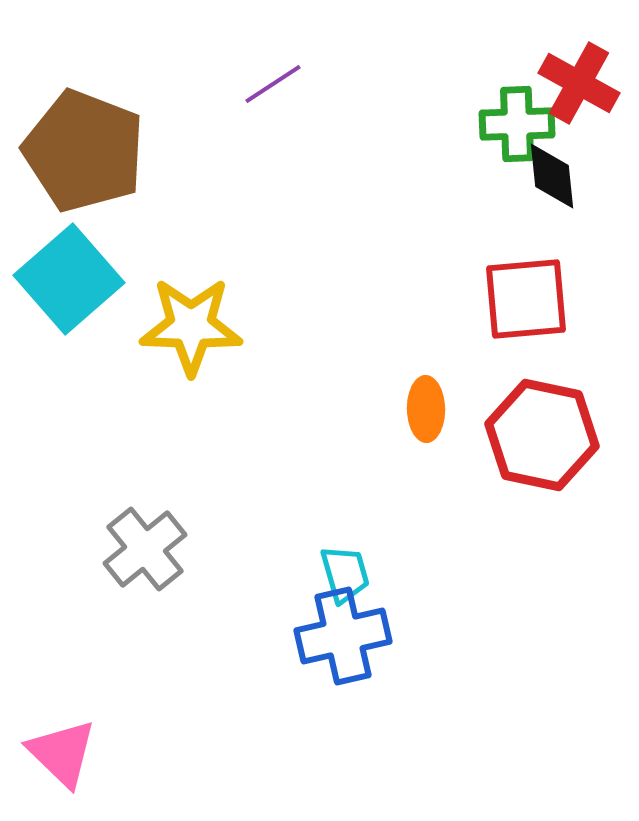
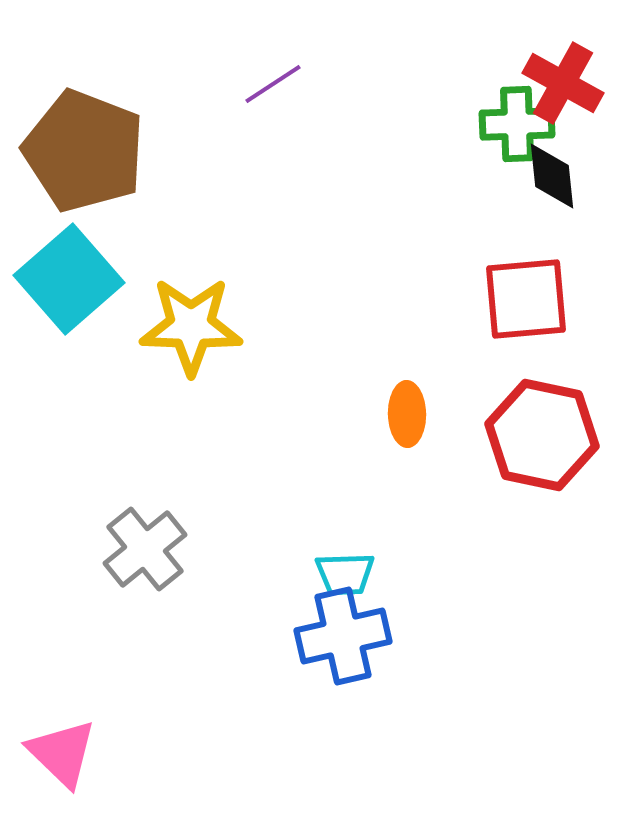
red cross: moved 16 px left
orange ellipse: moved 19 px left, 5 px down
cyan trapezoid: rotated 104 degrees clockwise
